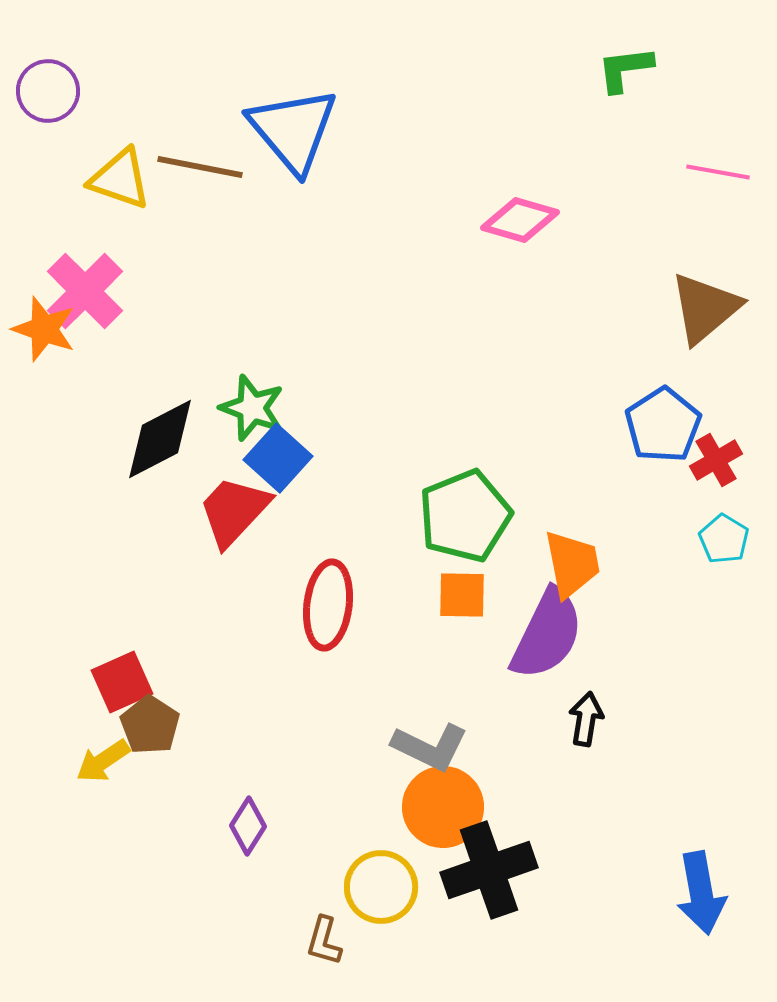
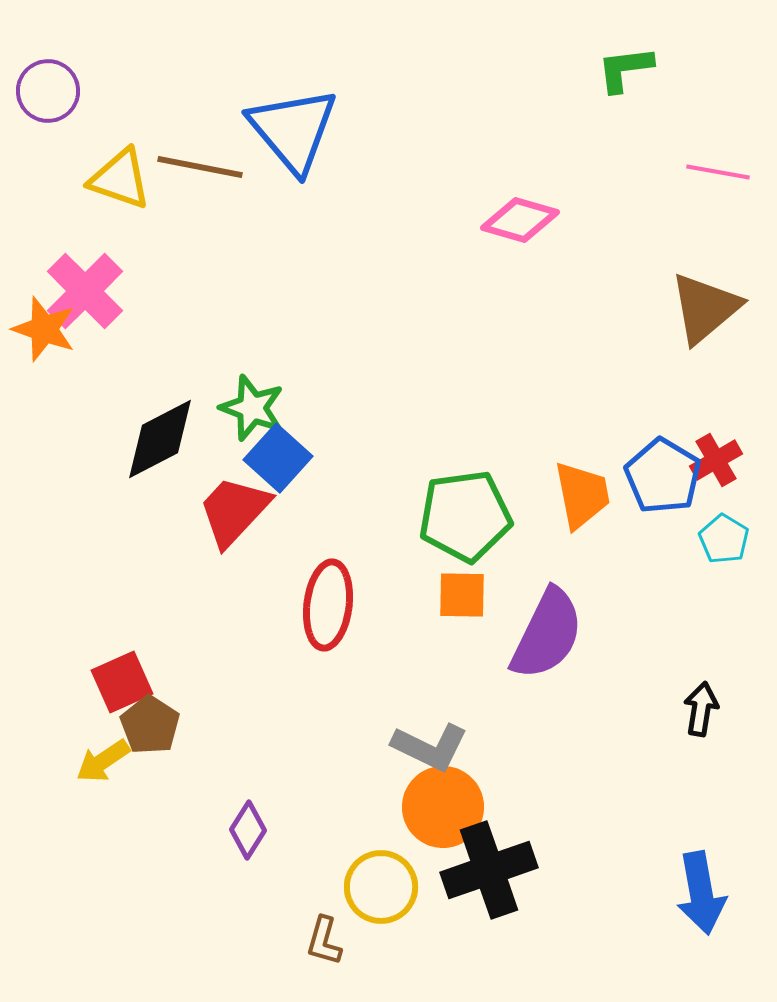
blue pentagon: moved 51 px down; rotated 8 degrees counterclockwise
green pentagon: rotated 14 degrees clockwise
orange trapezoid: moved 10 px right, 69 px up
black arrow: moved 115 px right, 10 px up
purple diamond: moved 4 px down
